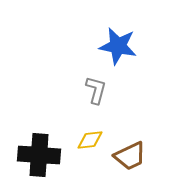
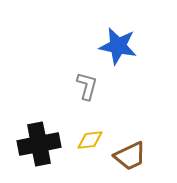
gray L-shape: moved 9 px left, 4 px up
black cross: moved 11 px up; rotated 15 degrees counterclockwise
